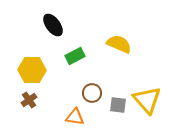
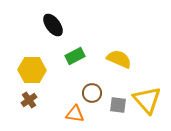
yellow semicircle: moved 15 px down
orange triangle: moved 3 px up
